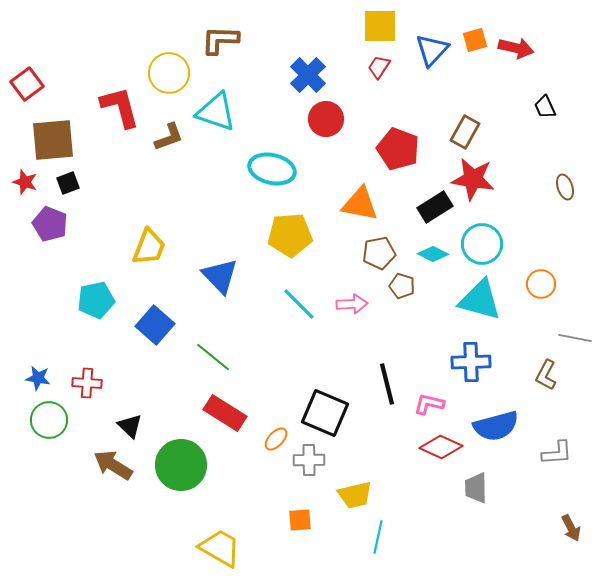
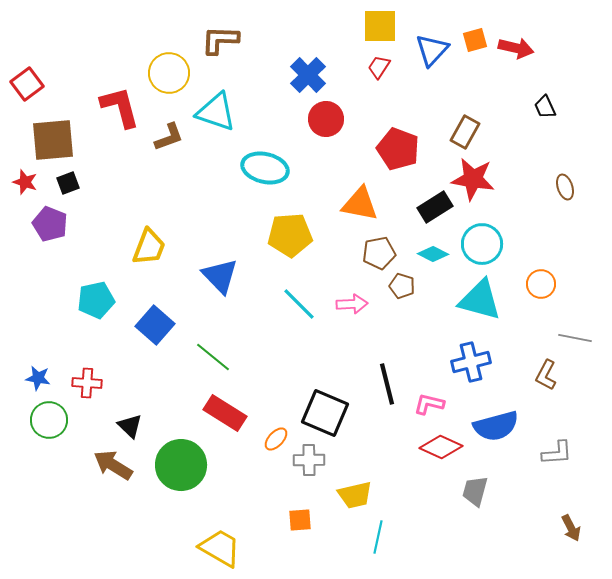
cyan ellipse at (272, 169): moved 7 px left, 1 px up
blue cross at (471, 362): rotated 12 degrees counterclockwise
gray trapezoid at (476, 488): moved 1 px left, 3 px down; rotated 16 degrees clockwise
